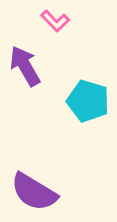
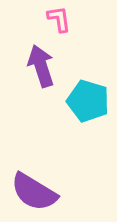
pink L-shape: moved 4 px right, 2 px up; rotated 144 degrees counterclockwise
purple arrow: moved 16 px right; rotated 12 degrees clockwise
